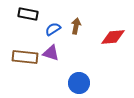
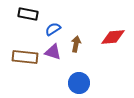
brown arrow: moved 18 px down
purple triangle: moved 2 px right, 1 px up
